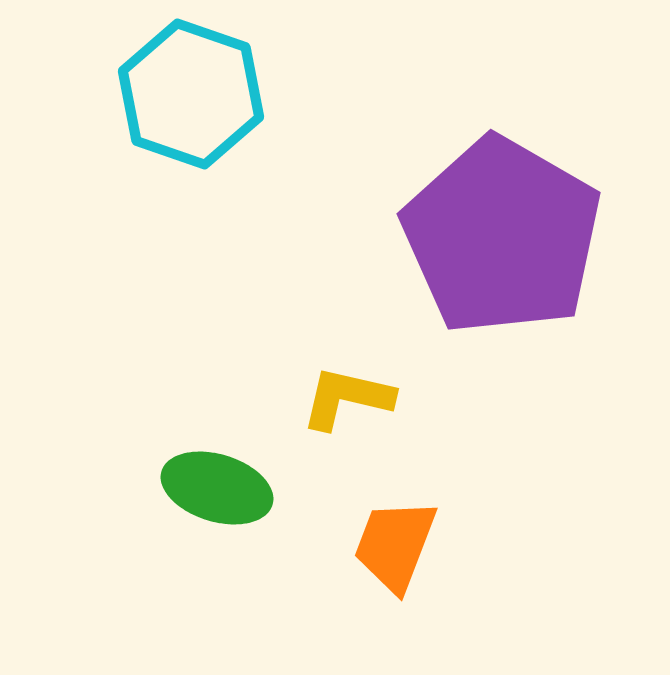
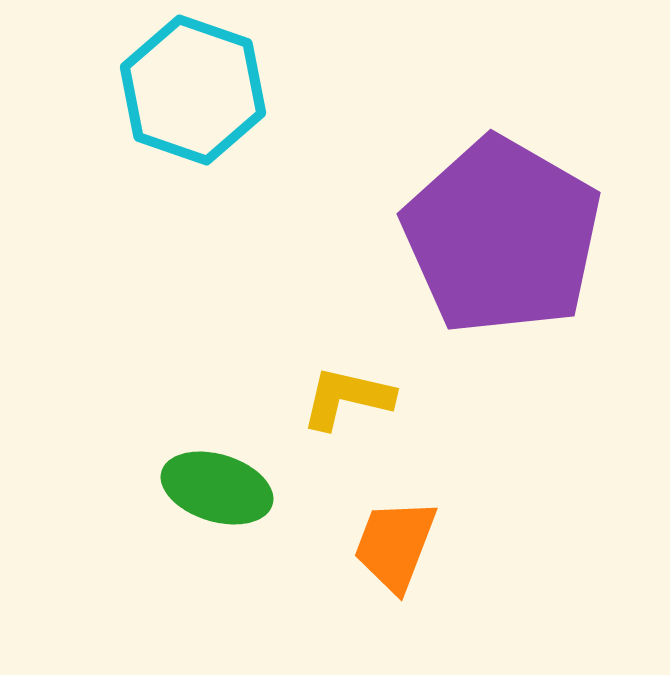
cyan hexagon: moved 2 px right, 4 px up
